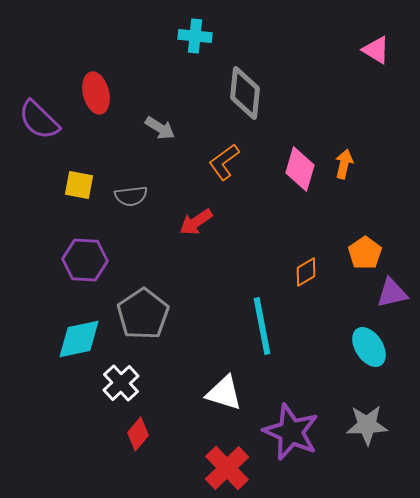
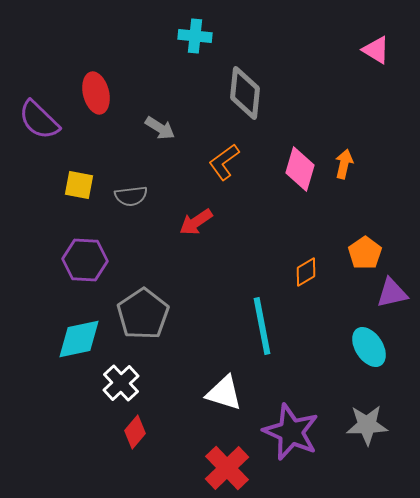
red diamond: moved 3 px left, 2 px up
